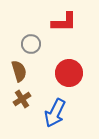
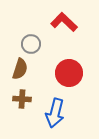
red L-shape: rotated 136 degrees counterclockwise
brown semicircle: moved 1 px right, 2 px up; rotated 35 degrees clockwise
brown cross: rotated 36 degrees clockwise
blue arrow: rotated 12 degrees counterclockwise
